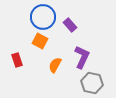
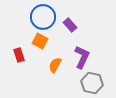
red rectangle: moved 2 px right, 5 px up
